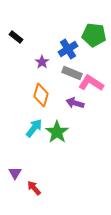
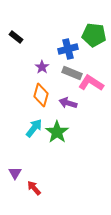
blue cross: rotated 18 degrees clockwise
purple star: moved 5 px down
purple arrow: moved 7 px left
